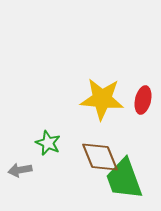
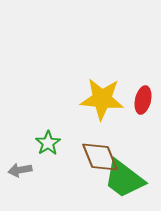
green star: rotated 15 degrees clockwise
green trapezoid: rotated 33 degrees counterclockwise
